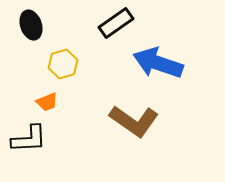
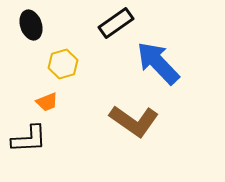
blue arrow: rotated 27 degrees clockwise
